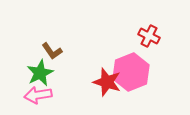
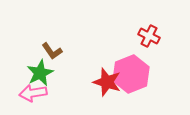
pink hexagon: moved 2 px down
pink arrow: moved 5 px left, 2 px up
